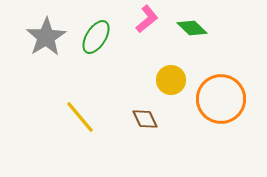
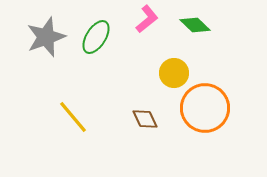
green diamond: moved 3 px right, 3 px up
gray star: rotated 12 degrees clockwise
yellow circle: moved 3 px right, 7 px up
orange circle: moved 16 px left, 9 px down
yellow line: moved 7 px left
